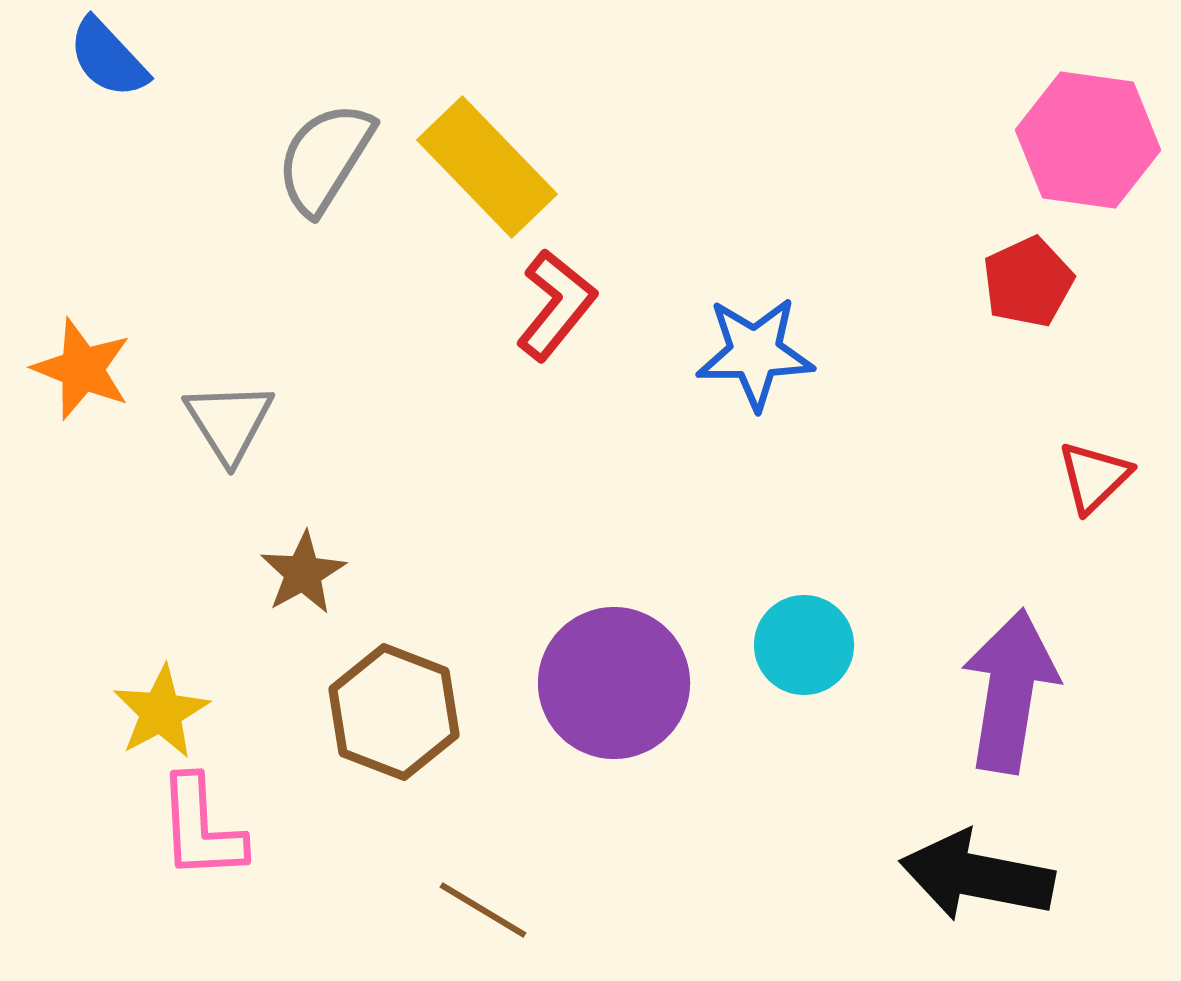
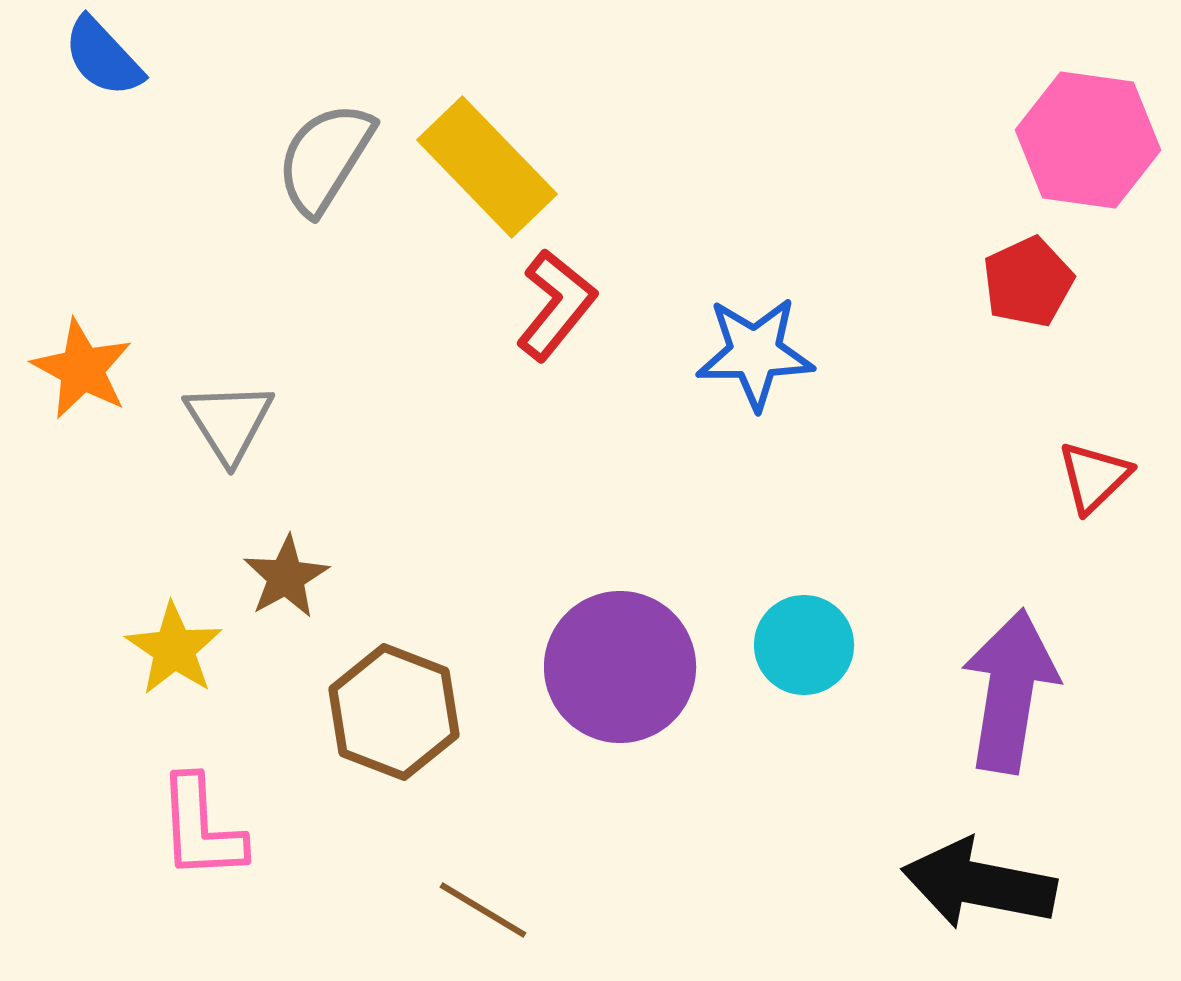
blue semicircle: moved 5 px left, 1 px up
orange star: rotated 6 degrees clockwise
brown star: moved 17 px left, 4 px down
purple circle: moved 6 px right, 16 px up
yellow star: moved 13 px right, 63 px up; rotated 10 degrees counterclockwise
black arrow: moved 2 px right, 8 px down
